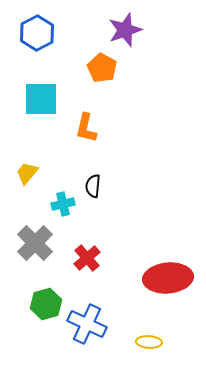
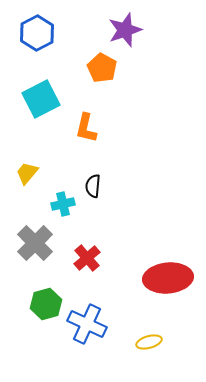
cyan square: rotated 27 degrees counterclockwise
yellow ellipse: rotated 20 degrees counterclockwise
